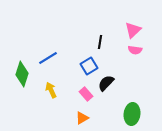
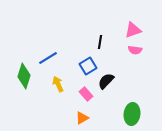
pink triangle: rotated 24 degrees clockwise
blue square: moved 1 px left
green diamond: moved 2 px right, 2 px down
black semicircle: moved 2 px up
yellow arrow: moved 7 px right, 6 px up
